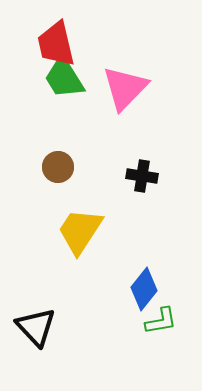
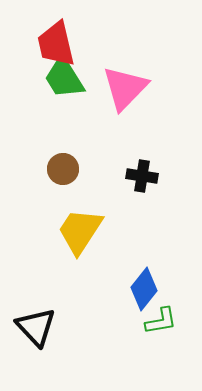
brown circle: moved 5 px right, 2 px down
